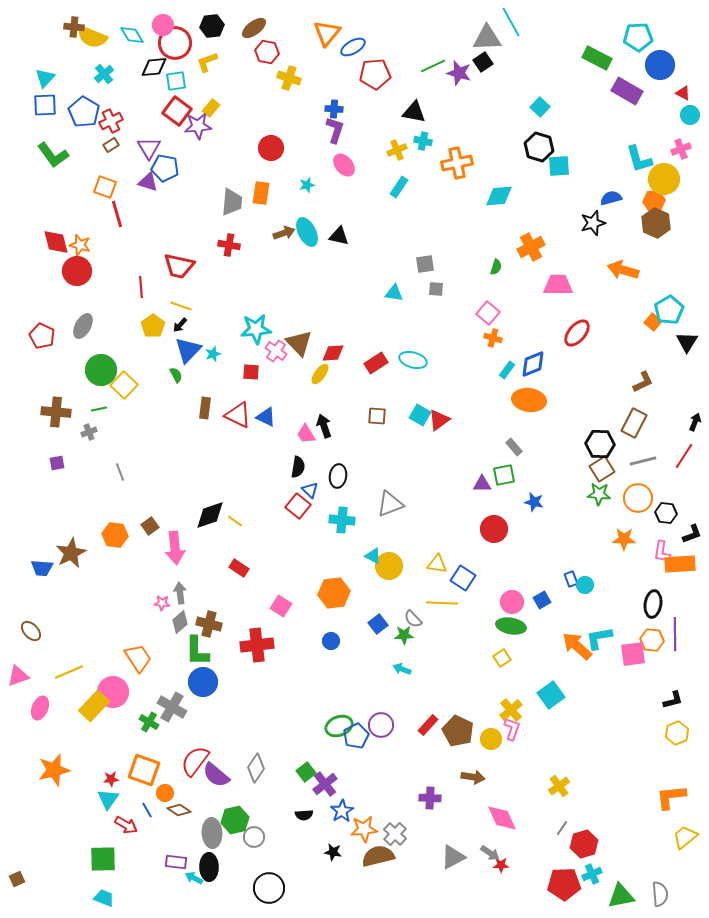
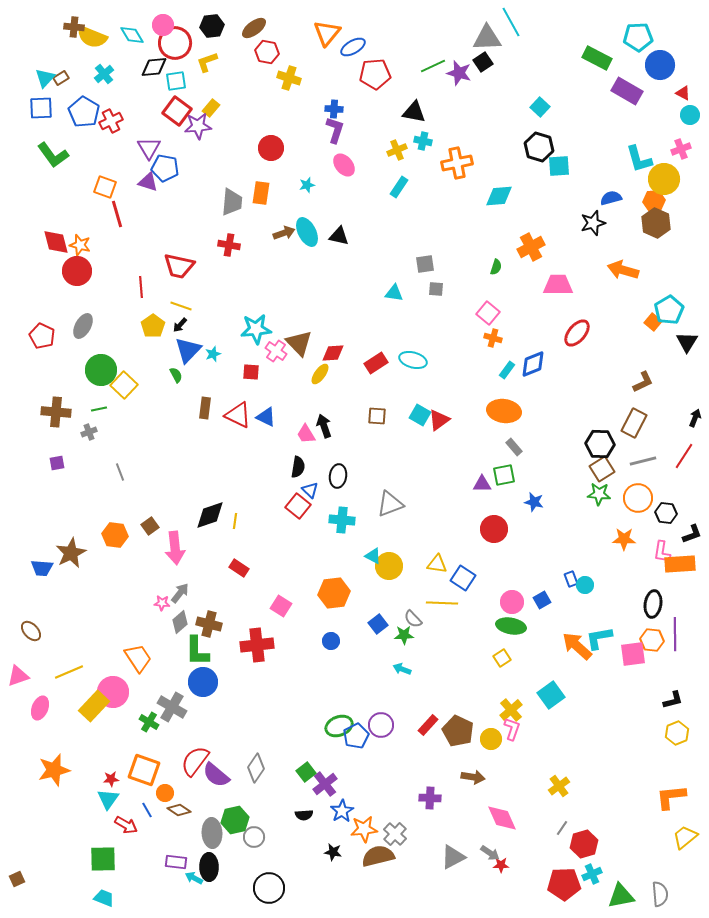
blue square at (45, 105): moved 4 px left, 3 px down
brown rectangle at (111, 145): moved 50 px left, 67 px up
orange ellipse at (529, 400): moved 25 px left, 11 px down
black arrow at (695, 422): moved 4 px up
yellow line at (235, 521): rotated 63 degrees clockwise
gray arrow at (180, 593): rotated 45 degrees clockwise
